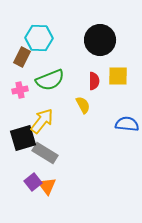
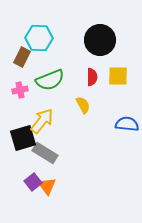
red semicircle: moved 2 px left, 4 px up
